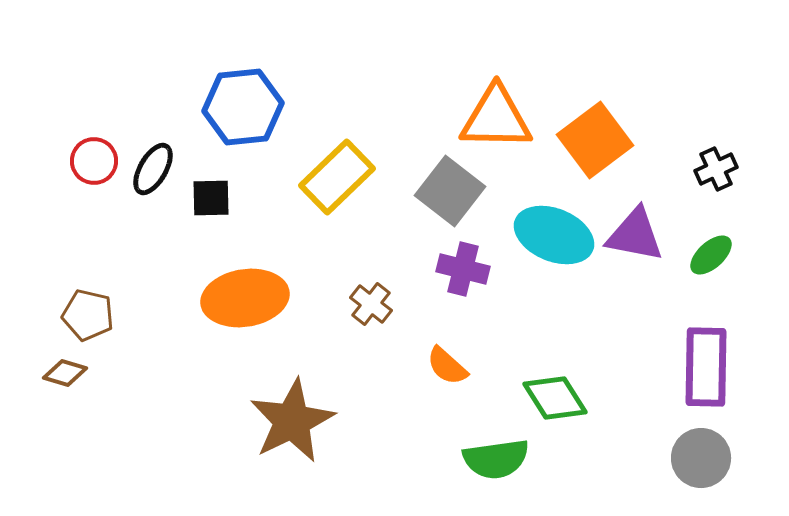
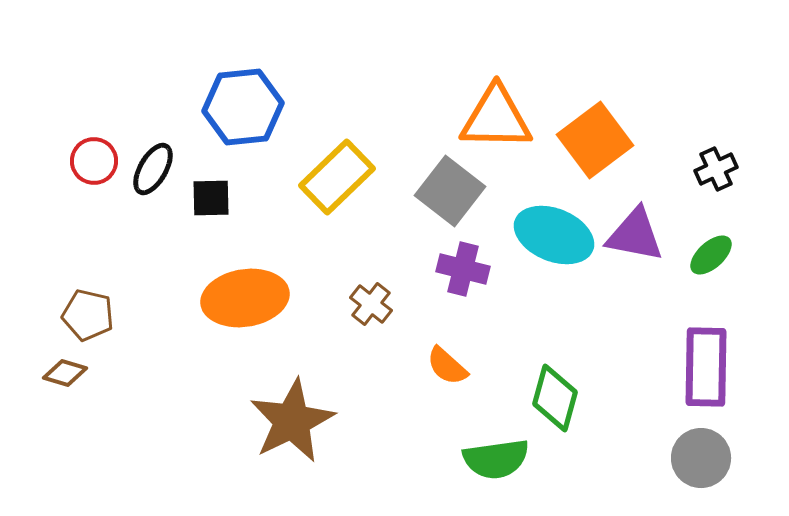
green diamond: rotated 48 degrees clockwise
